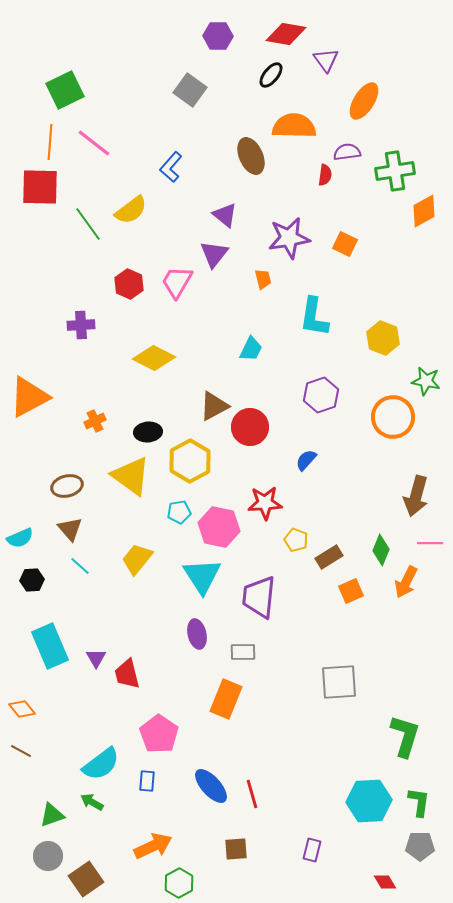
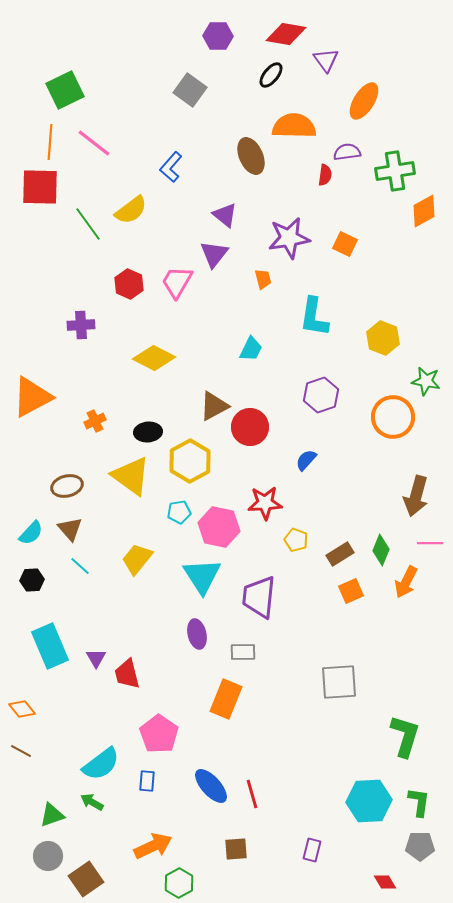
orange triangle at (29, 397): moved 3 px right
cyan semicircle at (20, 538): moved 11 px right, 5 px up; rotated 24 degrees counterclockwise
brown rectangle at (329, 557): moved 11 px right, 3 px up
